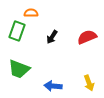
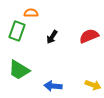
red semicircle: moved 2 px right, 1 px up
green trapezoid: moved 1 px down; rotated 10 degrees clockwise
yellow arrow: moved 4 px right, 2 px down; rotated 49 degrees counterclockwise
